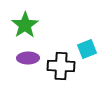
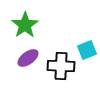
cyan square: moved 1 px down
purple ellipse: rotated 35 degrees counterclockwise
